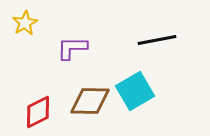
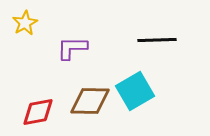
black line: rotated 9 degrees clockwise
red diamond: rotated 16 degrees clockwise
